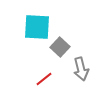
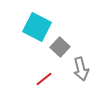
cyan square: rotated 24 degrees clockwise
